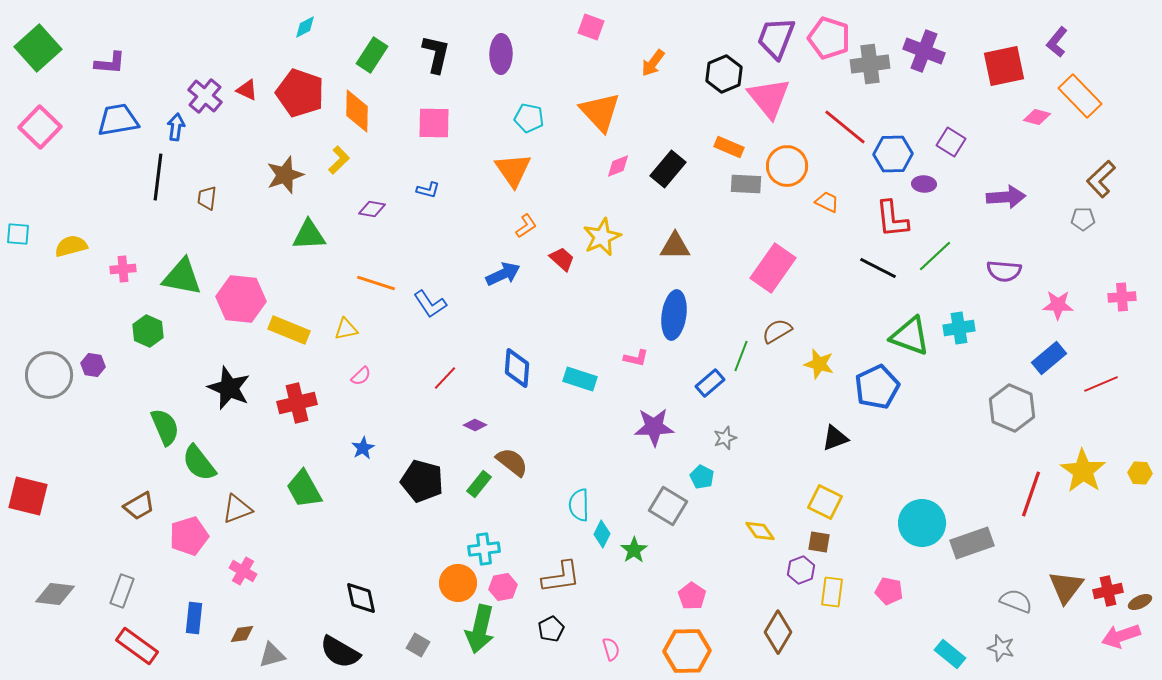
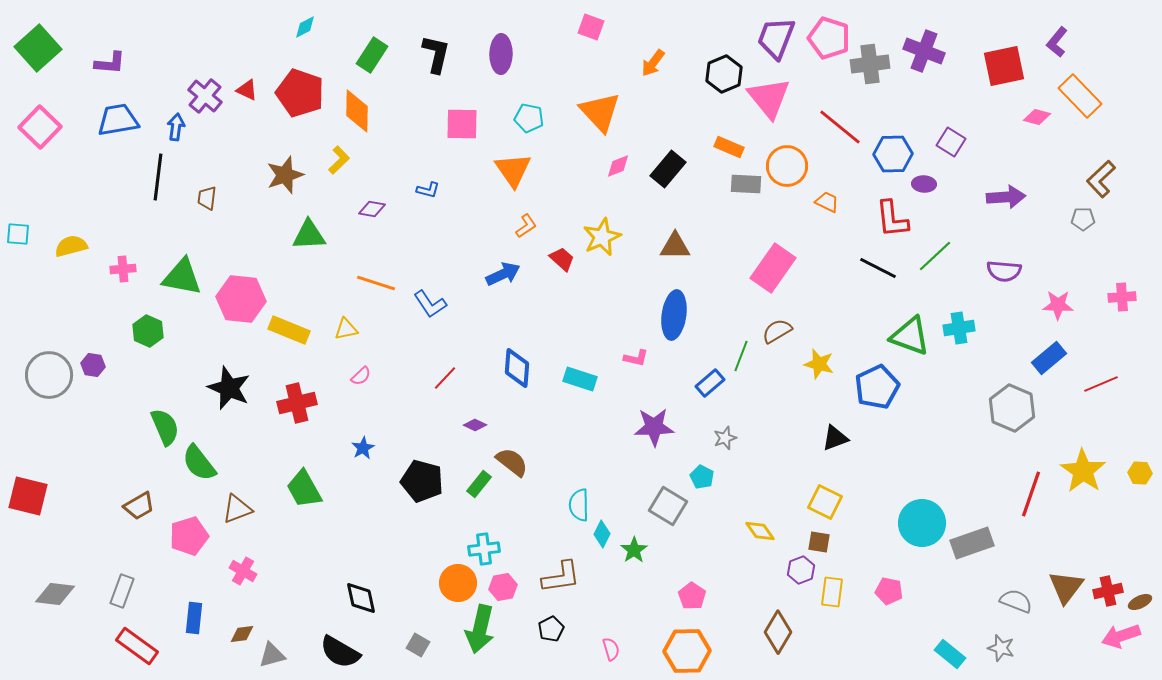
pink square at (434, 123): moved 28 px right, 1 px down
red line at (845, 127): moved 5 px left
